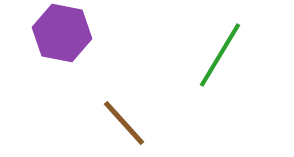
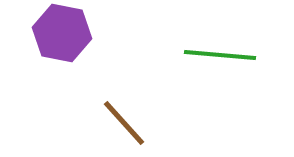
green line: rotated 64 degrees clockwise
